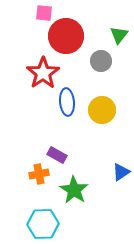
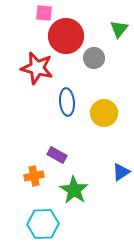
green triangle: moved 6 px up
gray circle: moved 7 px left, 3 px up
red star: moved 6 px left, 5 px up; rotated 24 degrees counterclockwise
yellow circle: moved 2 px right, 3 px down
orange cross: moved 5 px left, 2 px down
